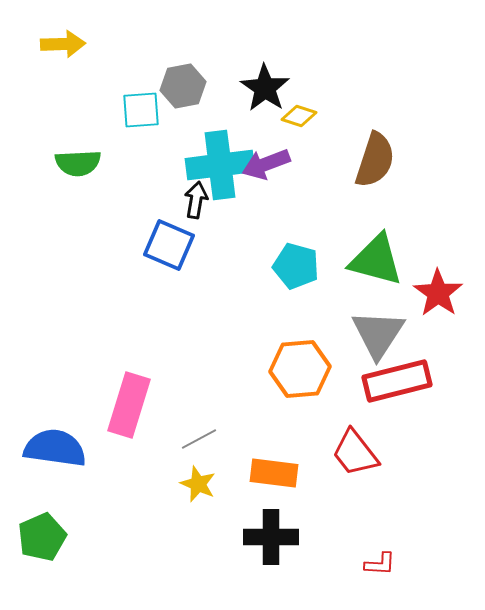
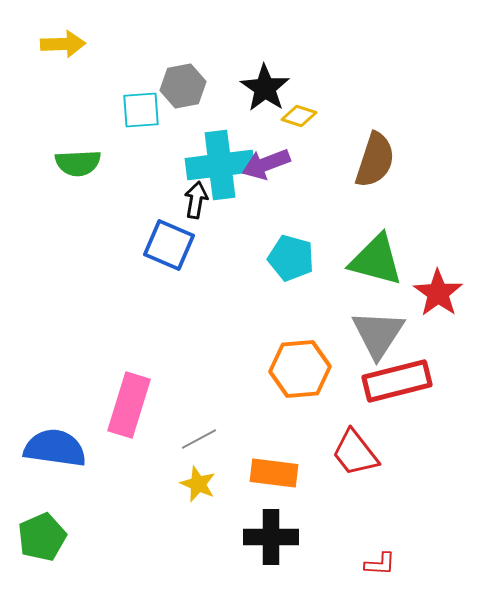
cyan pentagon: moved 5 px left, 8 px up
